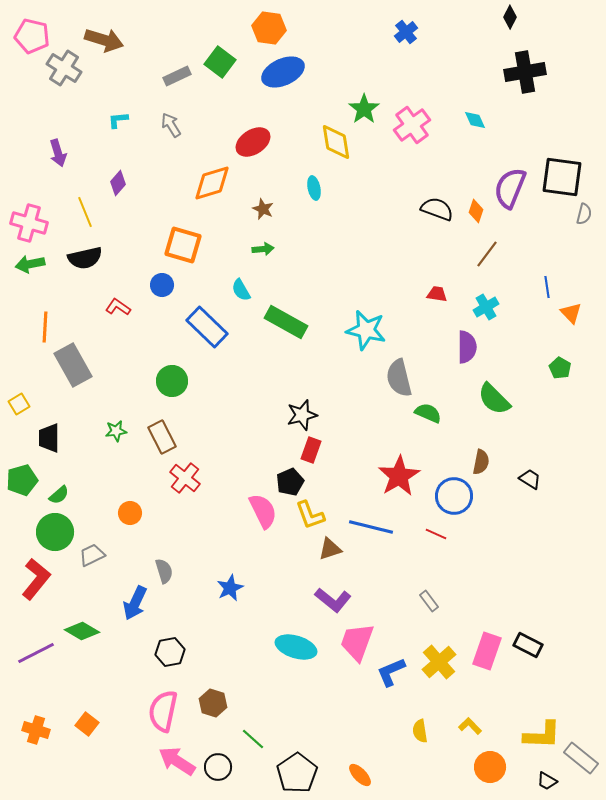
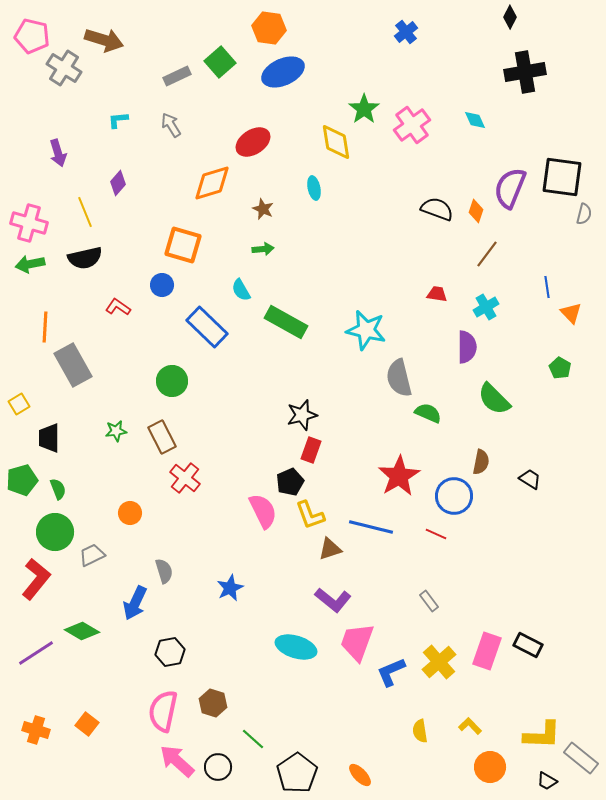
green square at (220, 62): rotated 12 degrees clockwise
green semicircle at (59, 495): moved 1 px left, 6 px up; rotated 70 degrees counterclockwise
purple line at (36, 653): rotated 6 degrees counterclockwise
pink arrow at (177, 761): rotated 9 degrees clockwise
